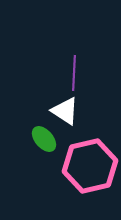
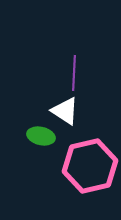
green ellipse: moved 3 px left, 3 px up; rotated 36 degrees counterclockwise
